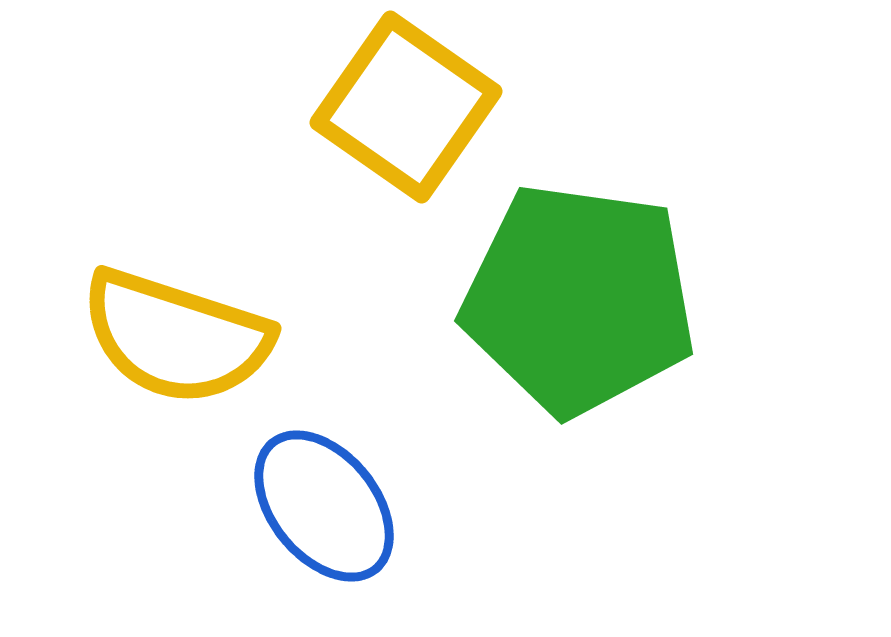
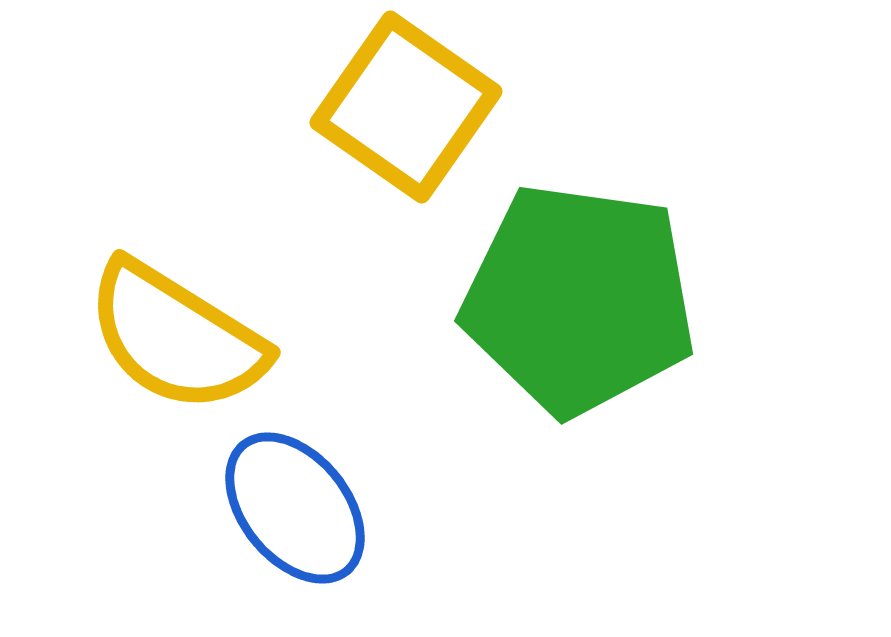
yellow semicircle: rotated 14 degrees clockwise
blue ellipse: moved 29 px left, 2 px down
